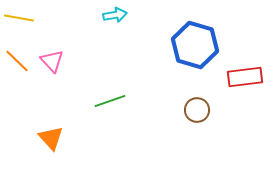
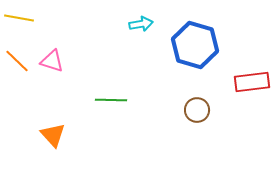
cyan arrow: moved 26 px right, 9 px down
pink triangle: rotated 30 degrees counterclockwise
red rectangle: moved 7 px right, 5 px down
green line: moved 1 px right, 1 px up; rotated 20 degrees clockwise
orange triangle: moved 2 px right, 3 px up
